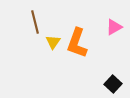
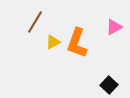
brown line: rotated 45 degrees clockwise
yellow triangle: rotated 28 degrees clockwise
black square: moved 4 px left, 1 px down
